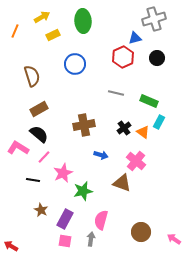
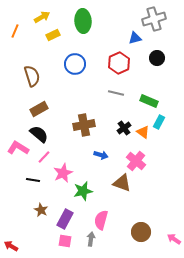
red hexagon: moved 4 px left, 6 px down
